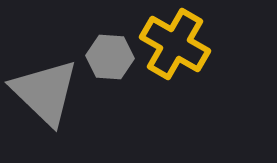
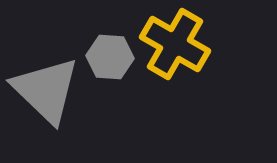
gray triangle: moved 1 px right, 2 px up
